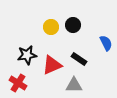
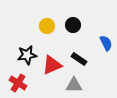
yellow circle: moved 4 px left, 1 px up
